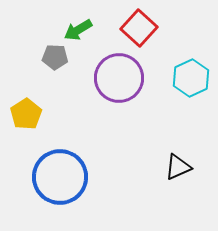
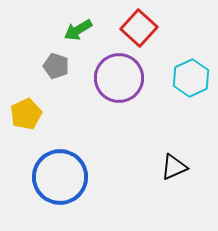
gray pentagon: moved 1 px right, 9 px down; rotated 15 degrees clockwise
yellow pentagon: rotated 8 degrees clockwise
black triangle: moved 4 px left
